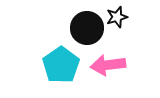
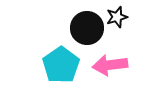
pink arrow: moved 2 px right
